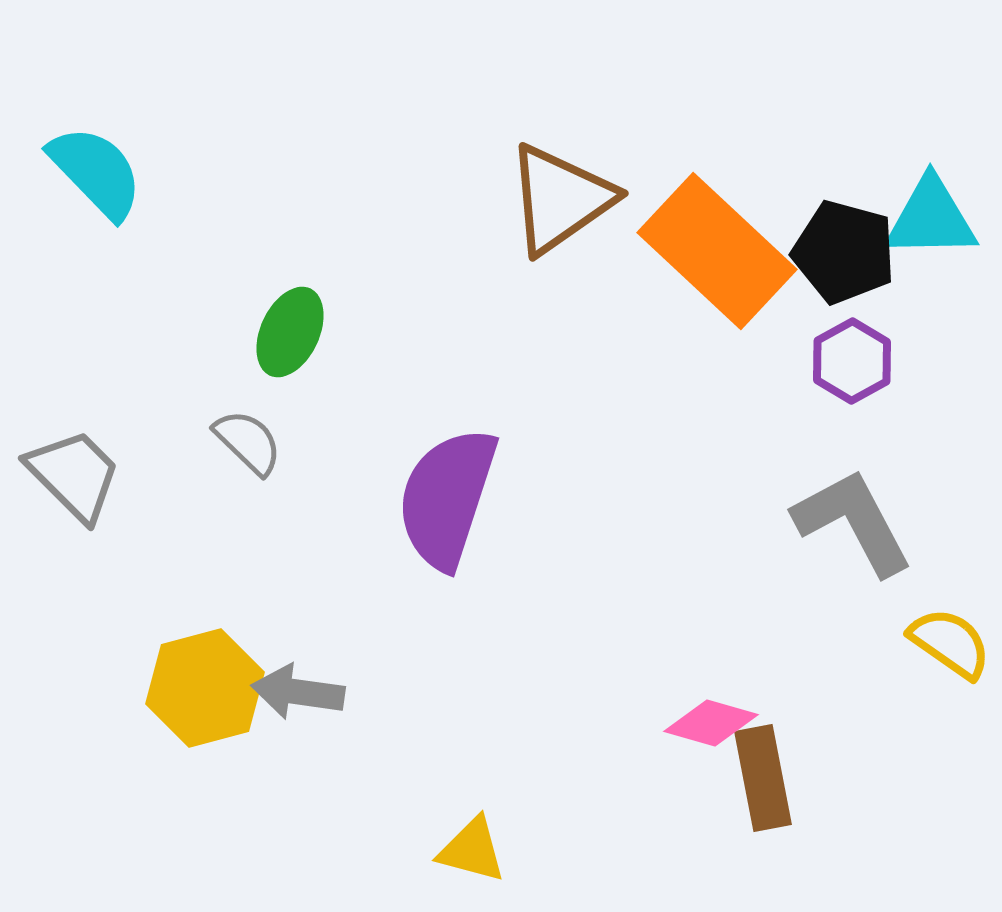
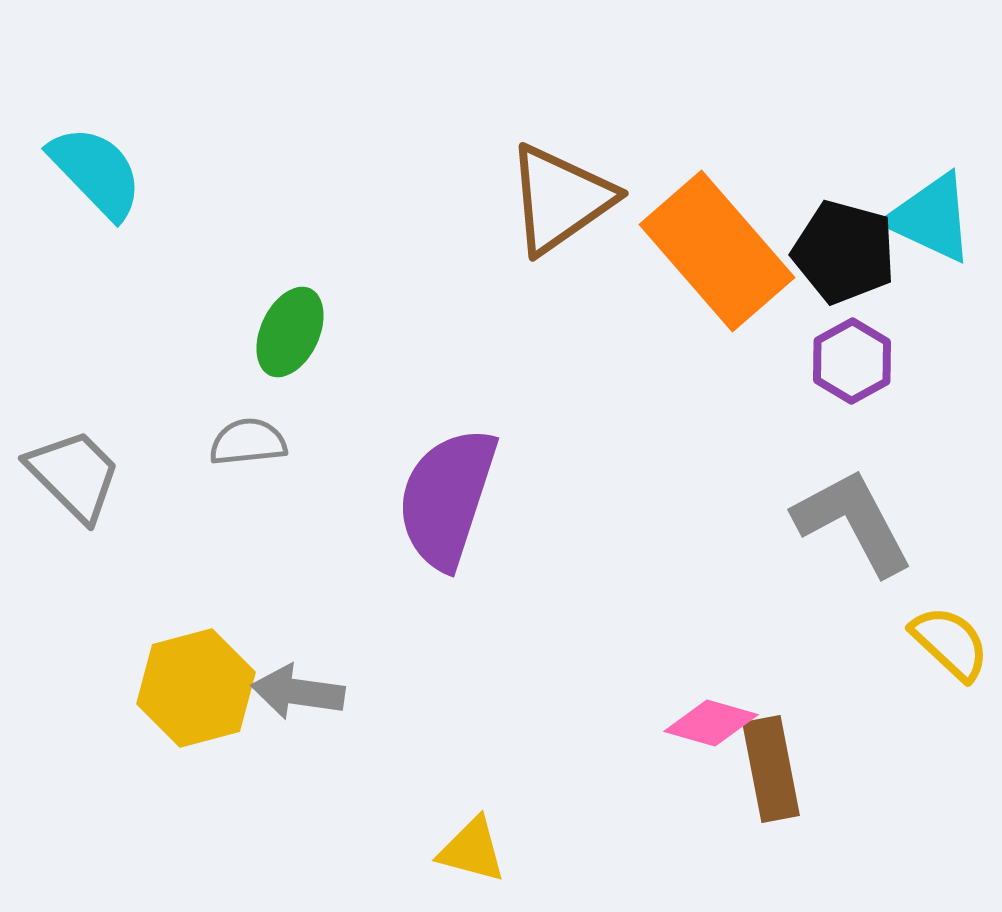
cyan triangle: rotated 26 degrees clockwise
orange rectangle: rotated 6 degrees clockwise
gray semicircle: rotated 50 degrees counterclockwise
yellow semicircle: rotated 8 degrees clockwise
yellow hexagon: moved 9 px left
brown rectangle: moved 8 px right, 9 px up
